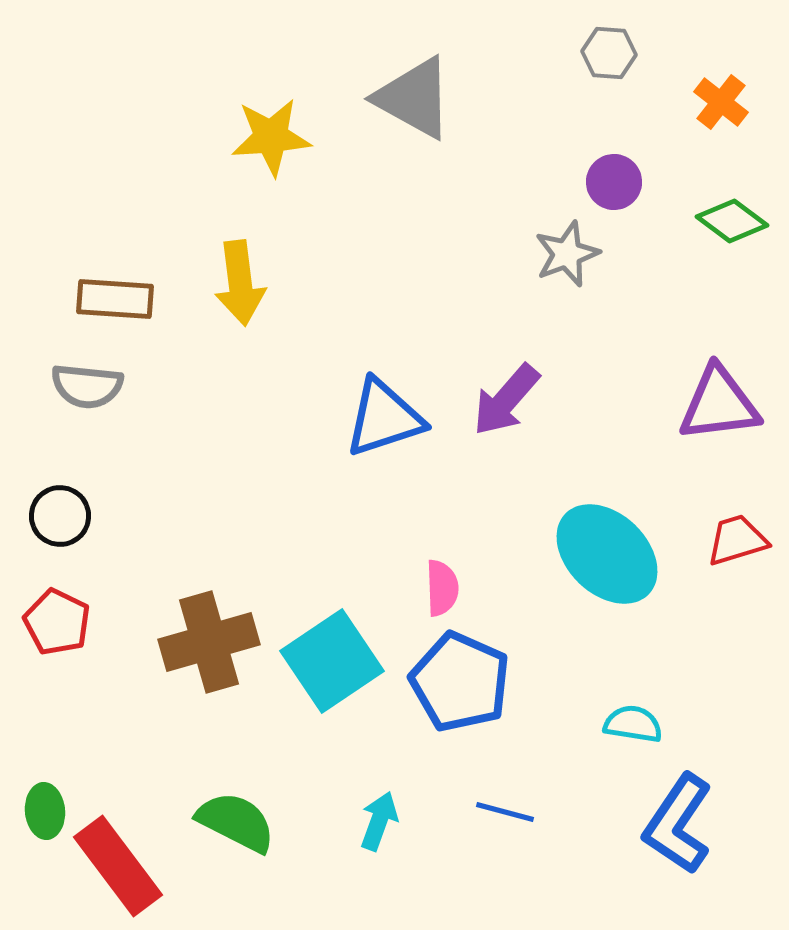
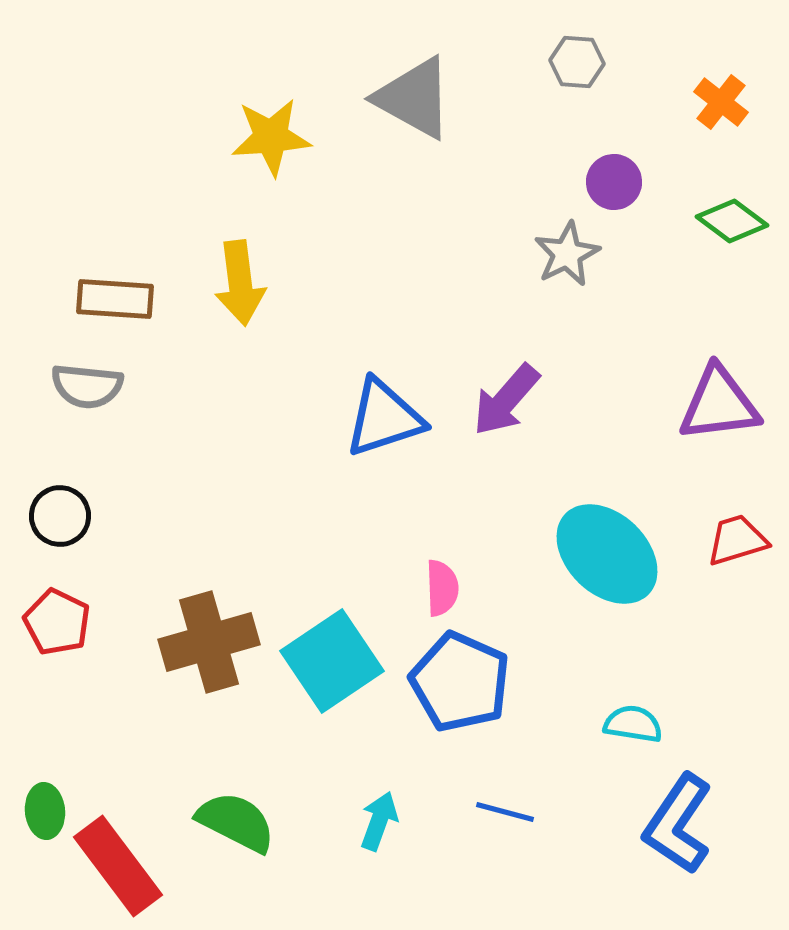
gray hexagon: moved 32 px left, 9 px down
gray star: rotated 6 degrees counterclockwise
